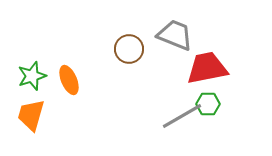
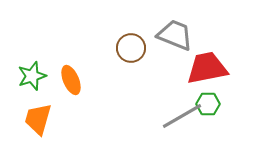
brown circle: moved 2 px right, 1 px up
orange ellipse: moved 2 px right
orange trapezoid: moved 7 px right, 4 px down
